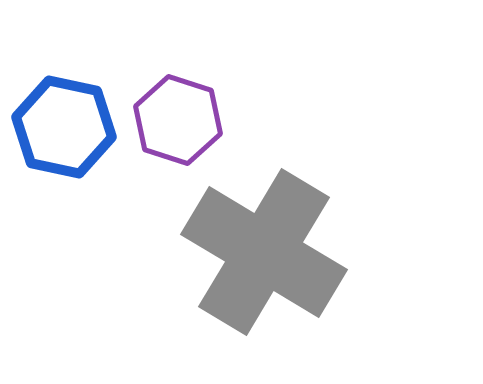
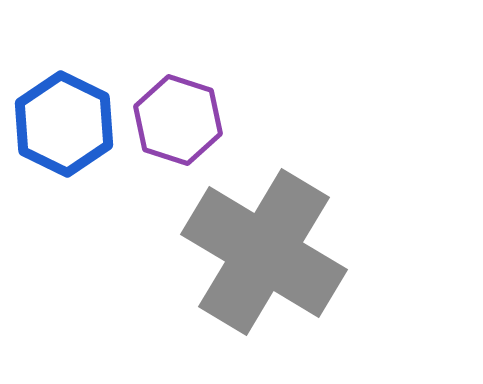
blue hexagon: moved 3 px up; rotated 14 degrees clockwise
